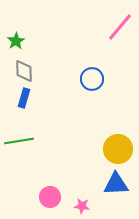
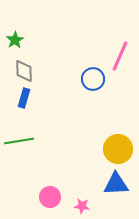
pink line: moved 29 px down; rotated 16 degrees counterclockwise
green star: moved 1 px left, 1 px up
blue circle: moved 1 px right
